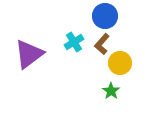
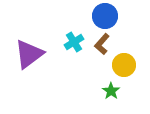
yellow circle: moved 4 px right, 2 px down
